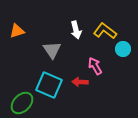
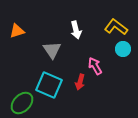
yellow L-shape: moved 11 px right, 4 px up
red arrow: rotated 77 degrees counterclockwise
